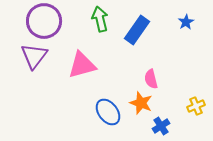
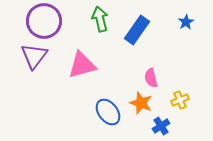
pink semicircle: moved 1 px up
yellow cross: moved 16 px left, 6 px up
